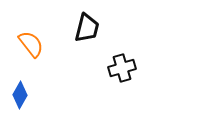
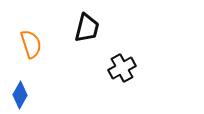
orange semicircle: rotated 20 degrees clockwise
black cross: rotated 12 degrees counterclockwise
